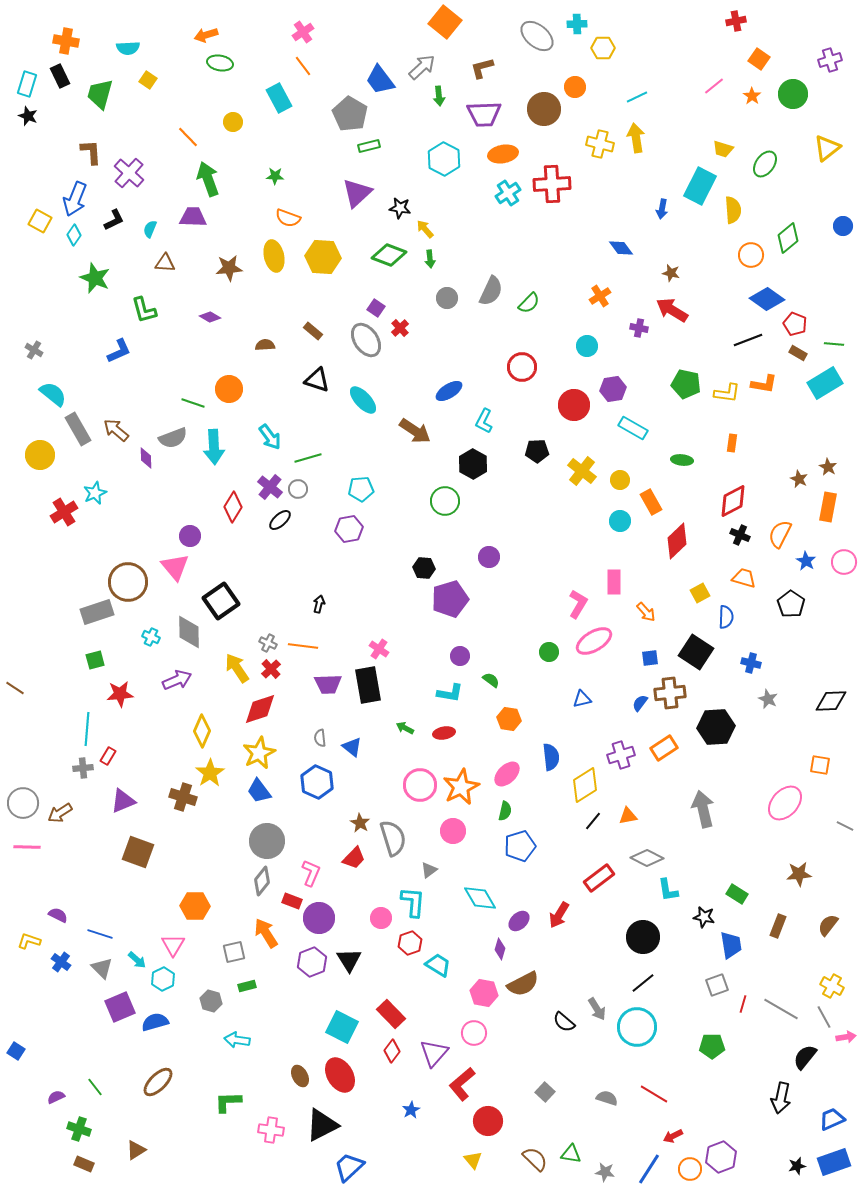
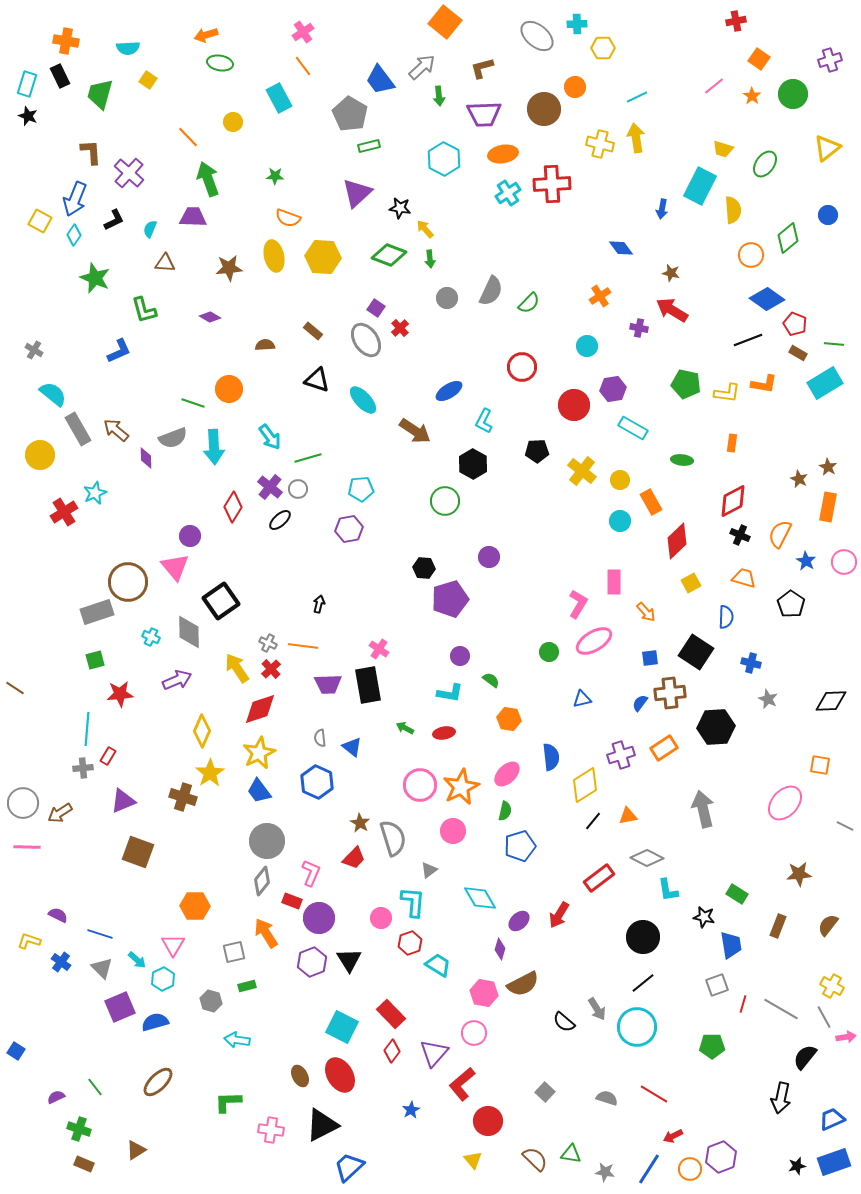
blue circle at (843, 226): moved 15 px left, 11 px up
yellow square at (700, 593): moved 9 px left, 10 px up
